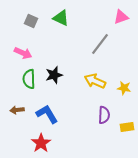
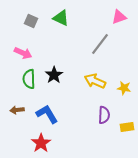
pink triangle: moved 2 px left
black star: rotated 18 degrees counterclockwise
